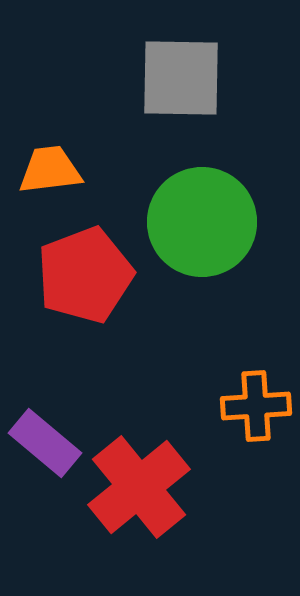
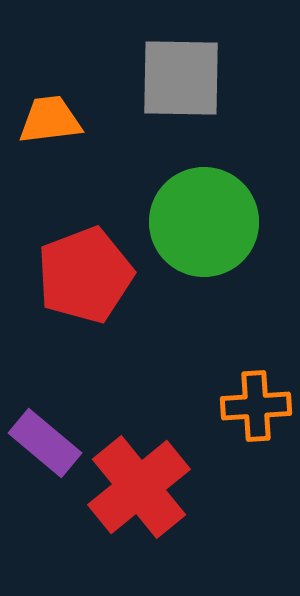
orange trapezoid: moved 50 px up
green circle: moved 2 px right
